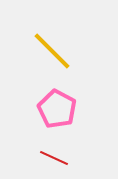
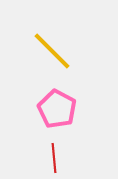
red line: rotated 60 degrees clockwise
